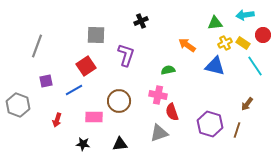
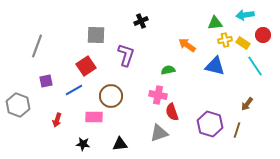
yellow cross: moved 3 px up; rotated 16 degrees clockwise
brown circle: moved 8 px left, 5 px up
